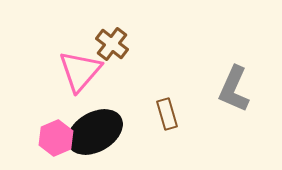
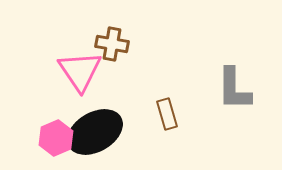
brown cross: rotated 28 degrees counterclockwise
pink triangle: rotated 15 degrees counterclockwise
gray L-shape: rotated 24 degrees counterclockwise
